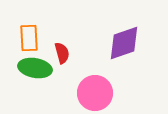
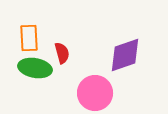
purple diamond: moved 1 px right, 12 px down
